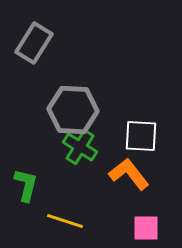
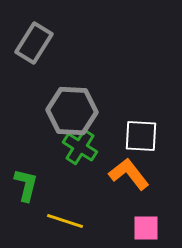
gray hexagon: moved 1 px left, 1 px down
